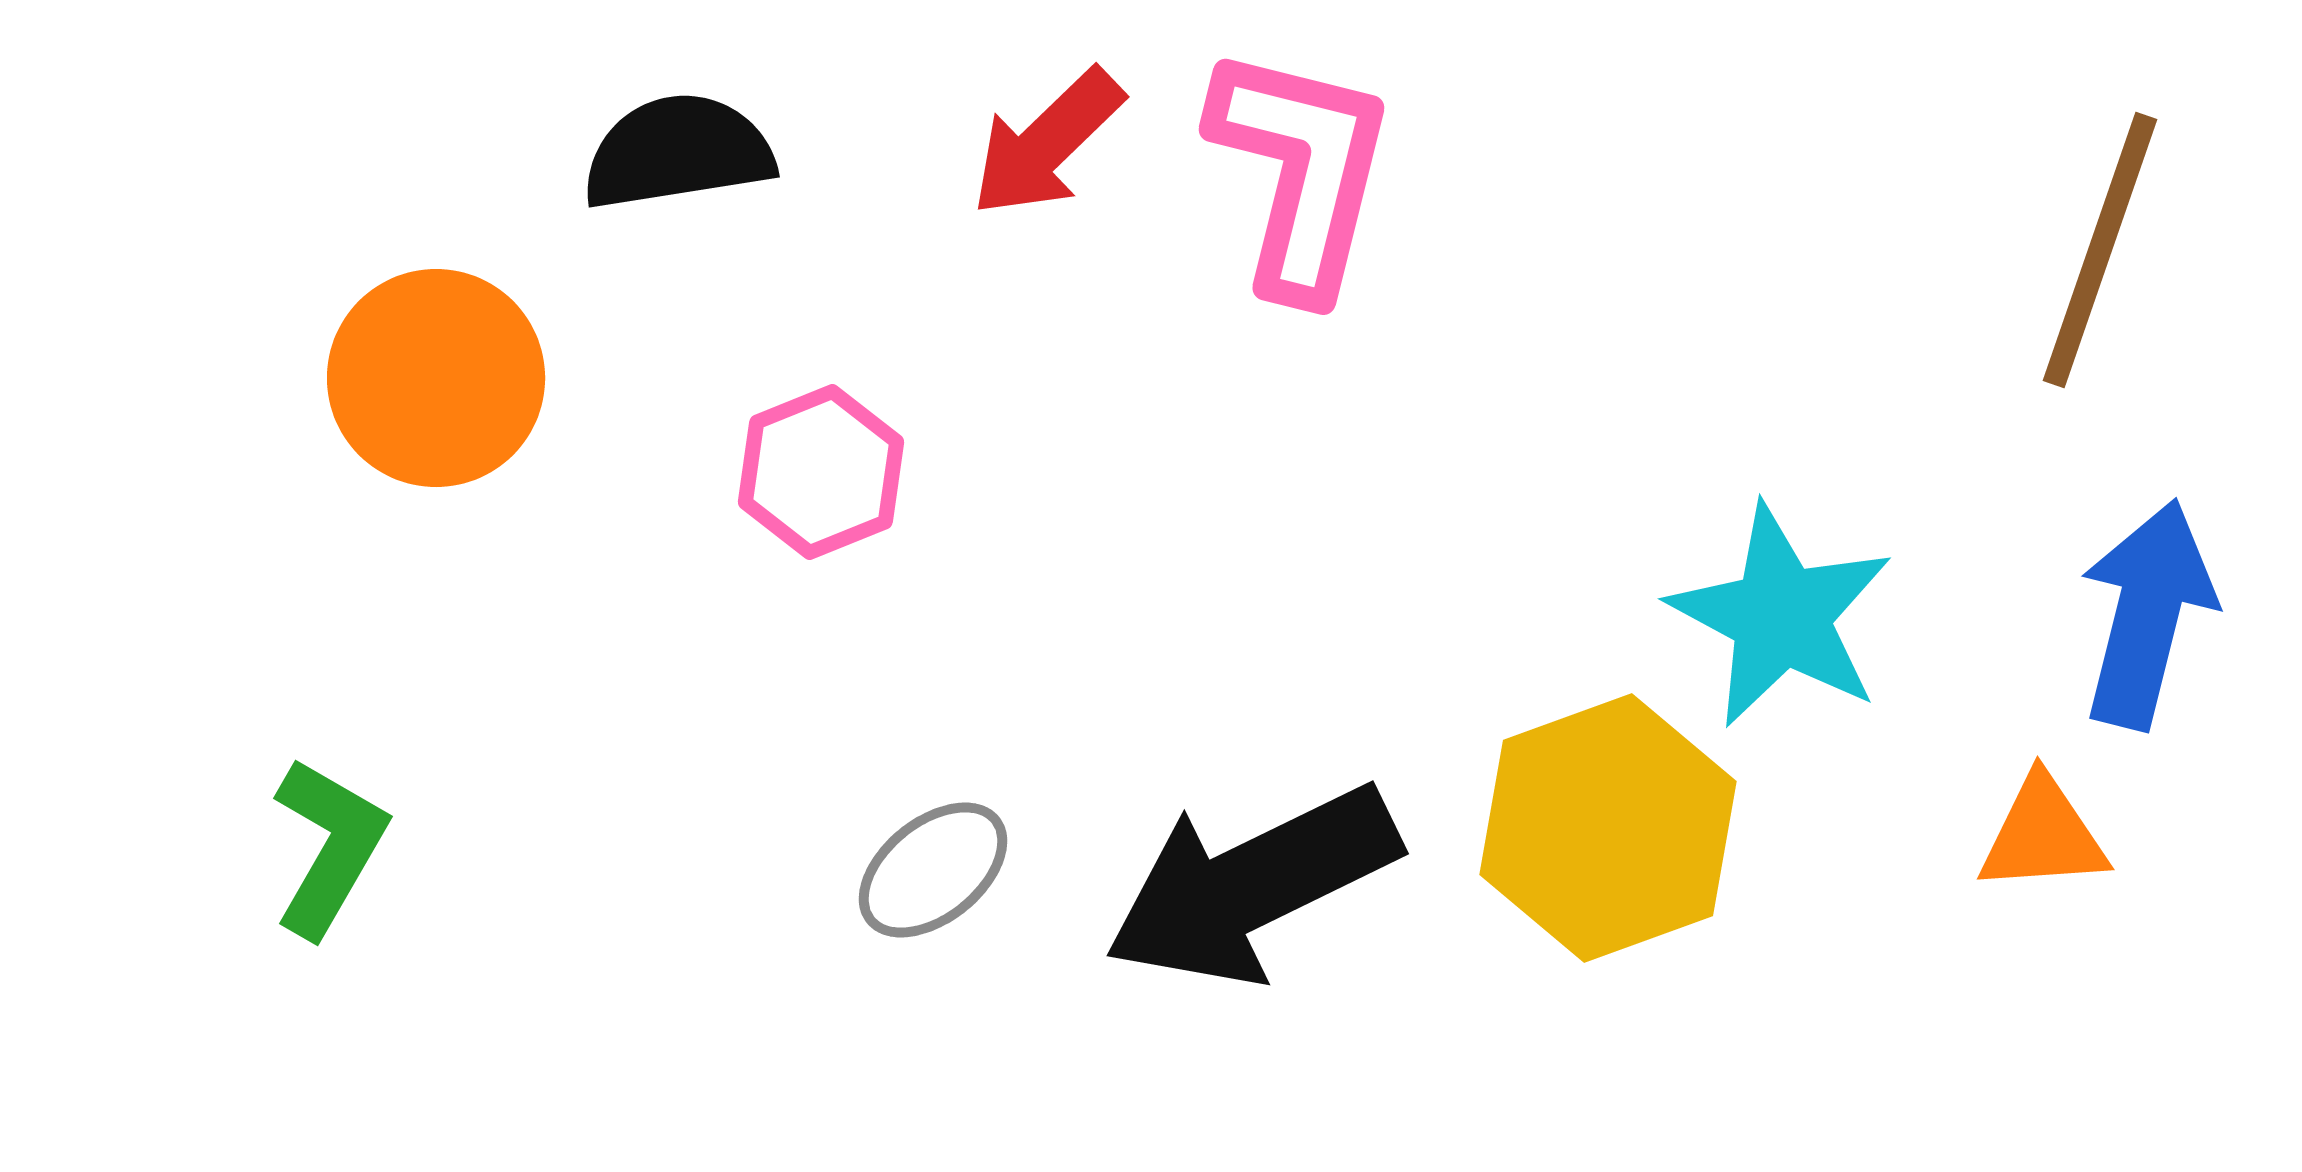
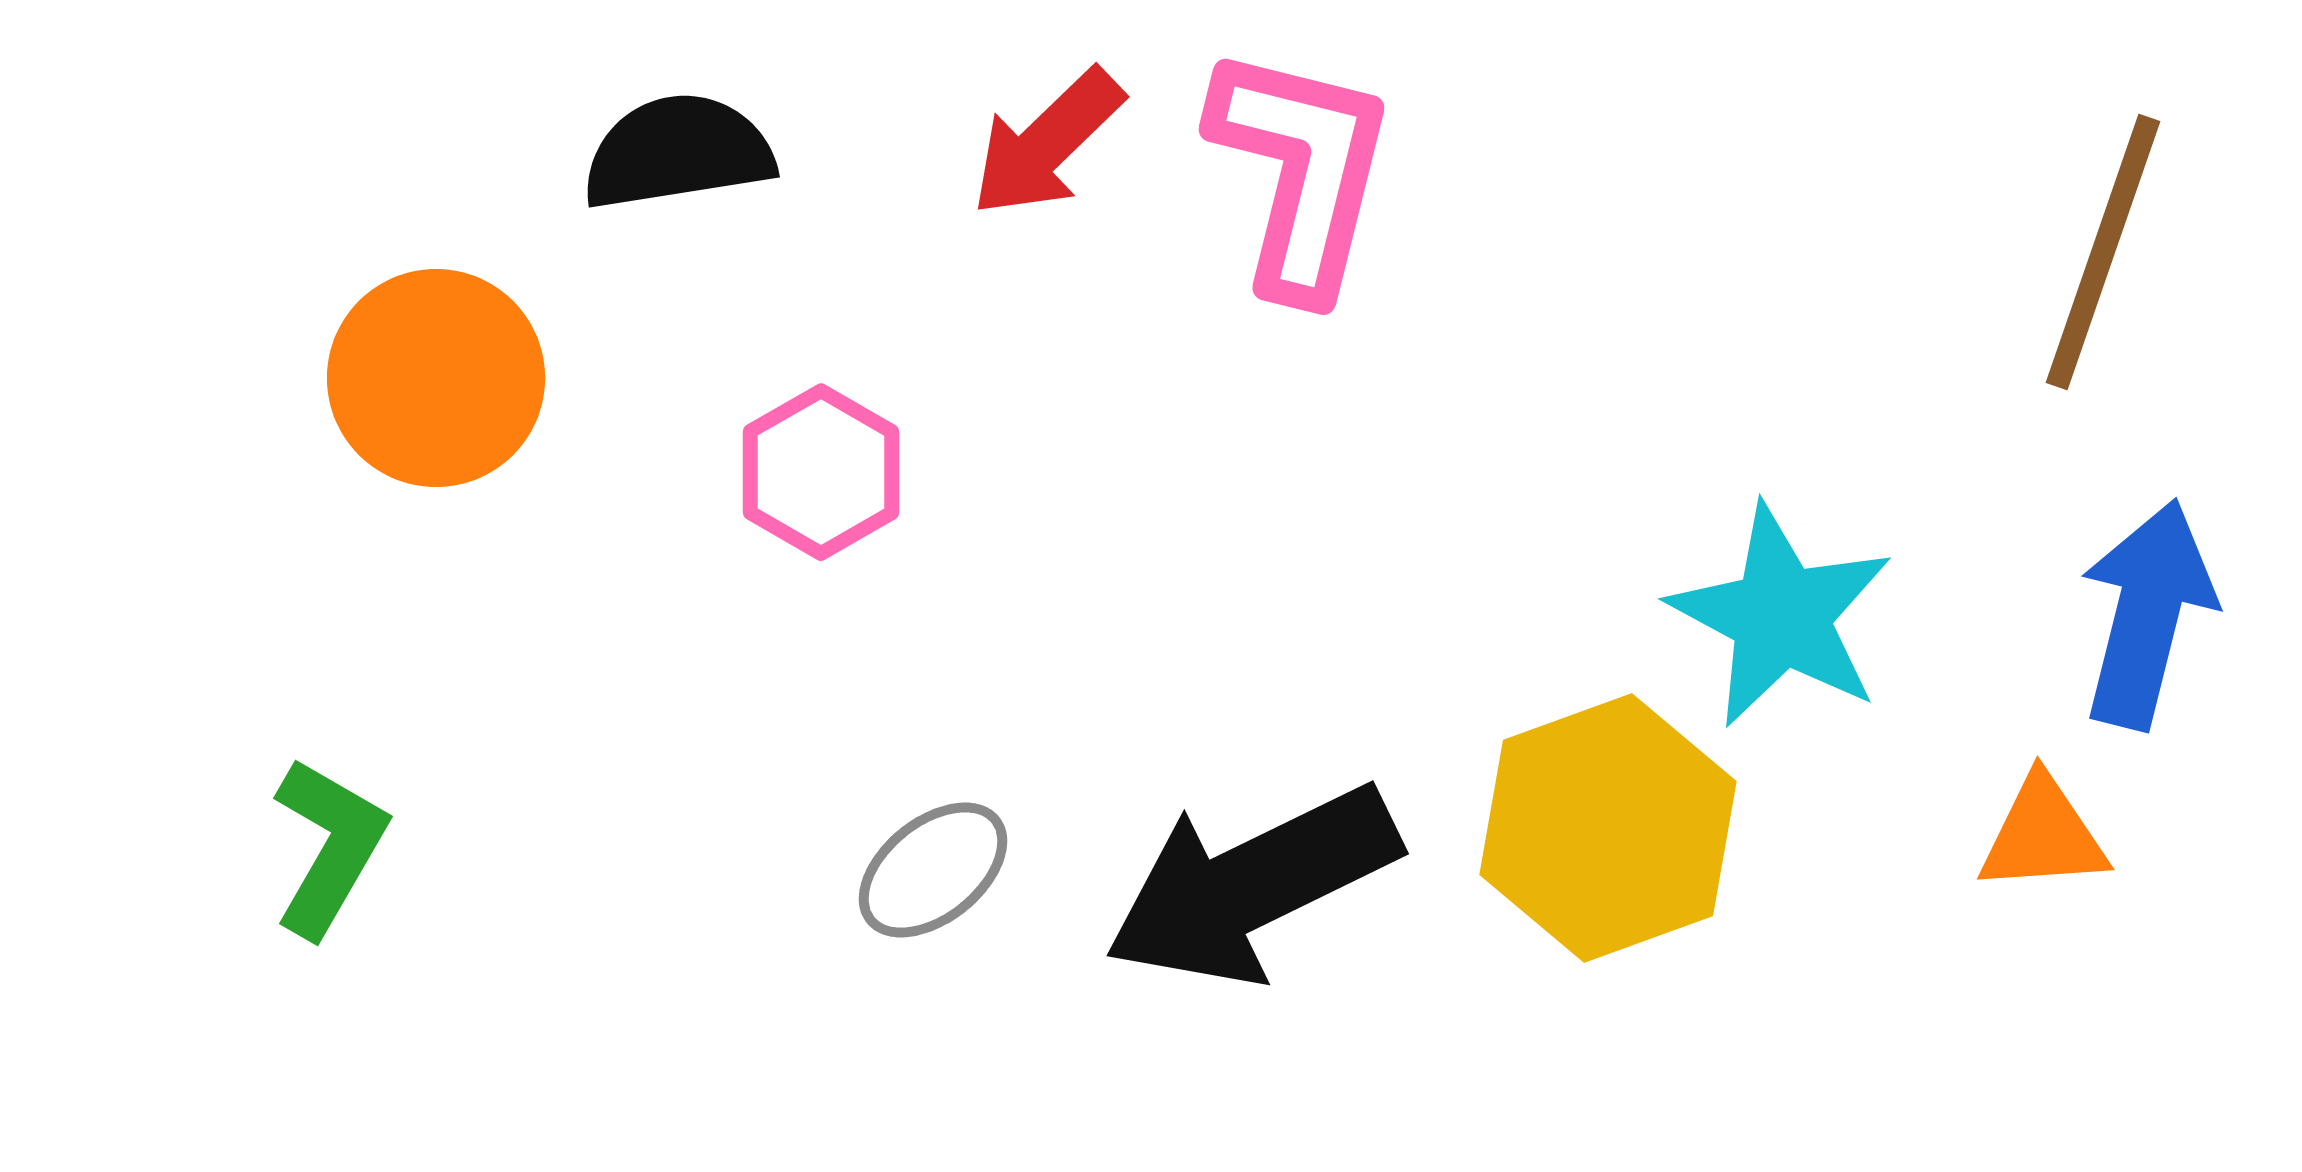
brown line: moved 3 px right, 2 px down
pink hexagon: rotated 8 degrees counterclockwise
